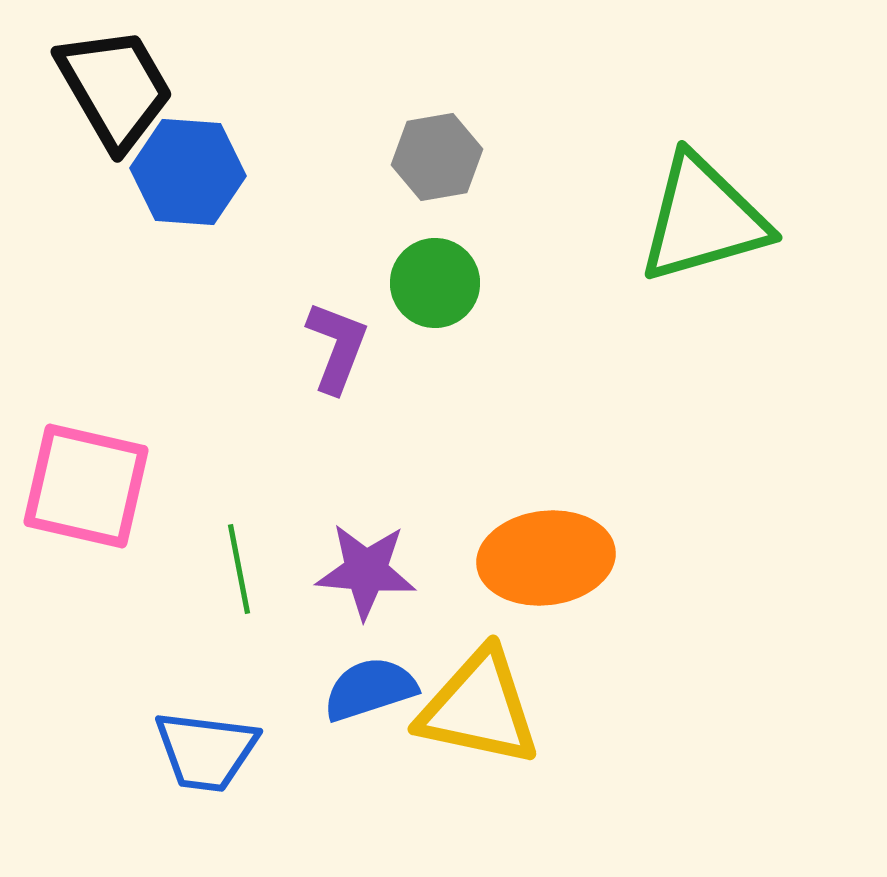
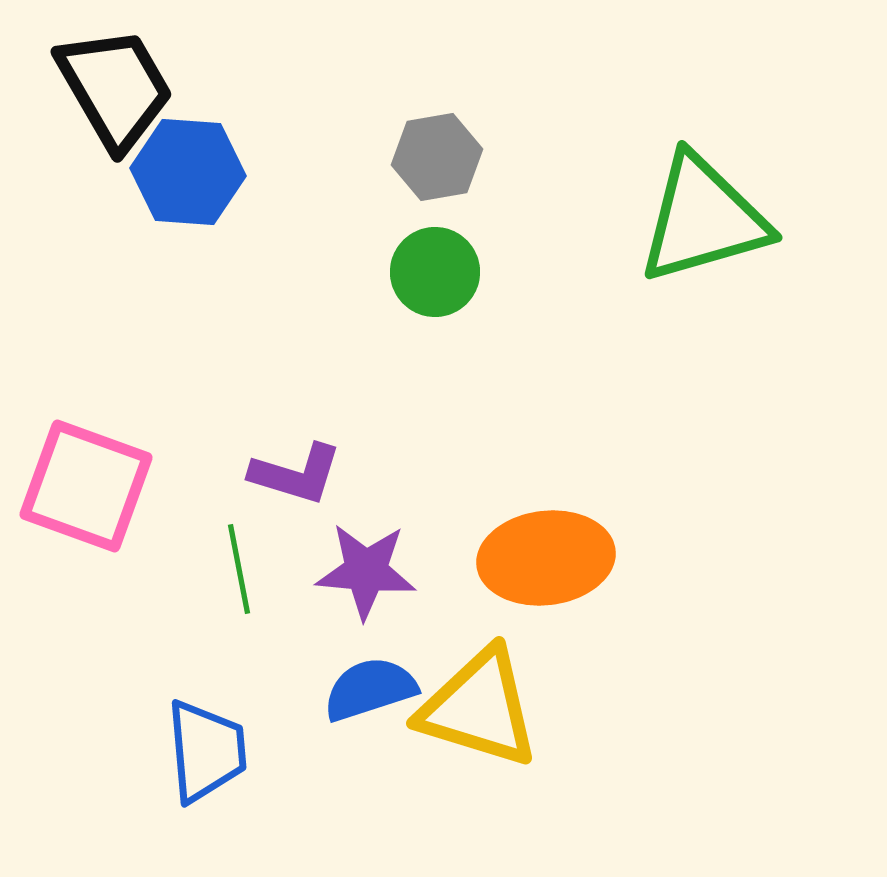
green circle: moved 11 px up
purple L-shape: moved 41 px left, 127 px down; rotated 86 degrees clockwise
pink square: rotated 7 degrees clockwise
yellow triangle: rotated 5 degrees clockwise
blue trapezoid: rotated 102 degrees counterclockwise
